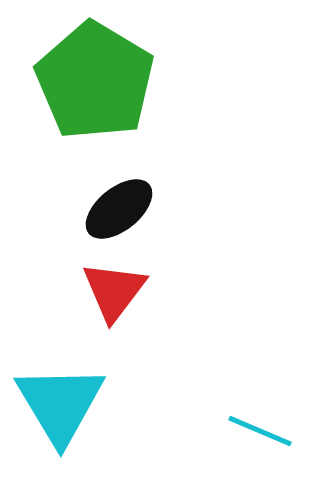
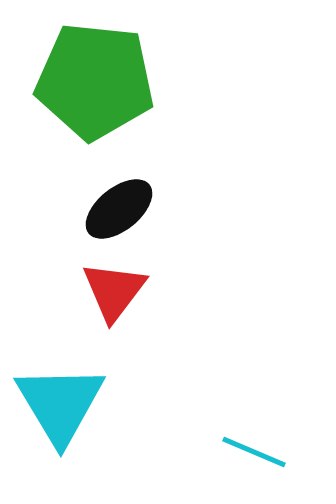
green pentagon: rotated 25 degrees counterclockwise
cyan line: moved 6 px left, 21 px down
